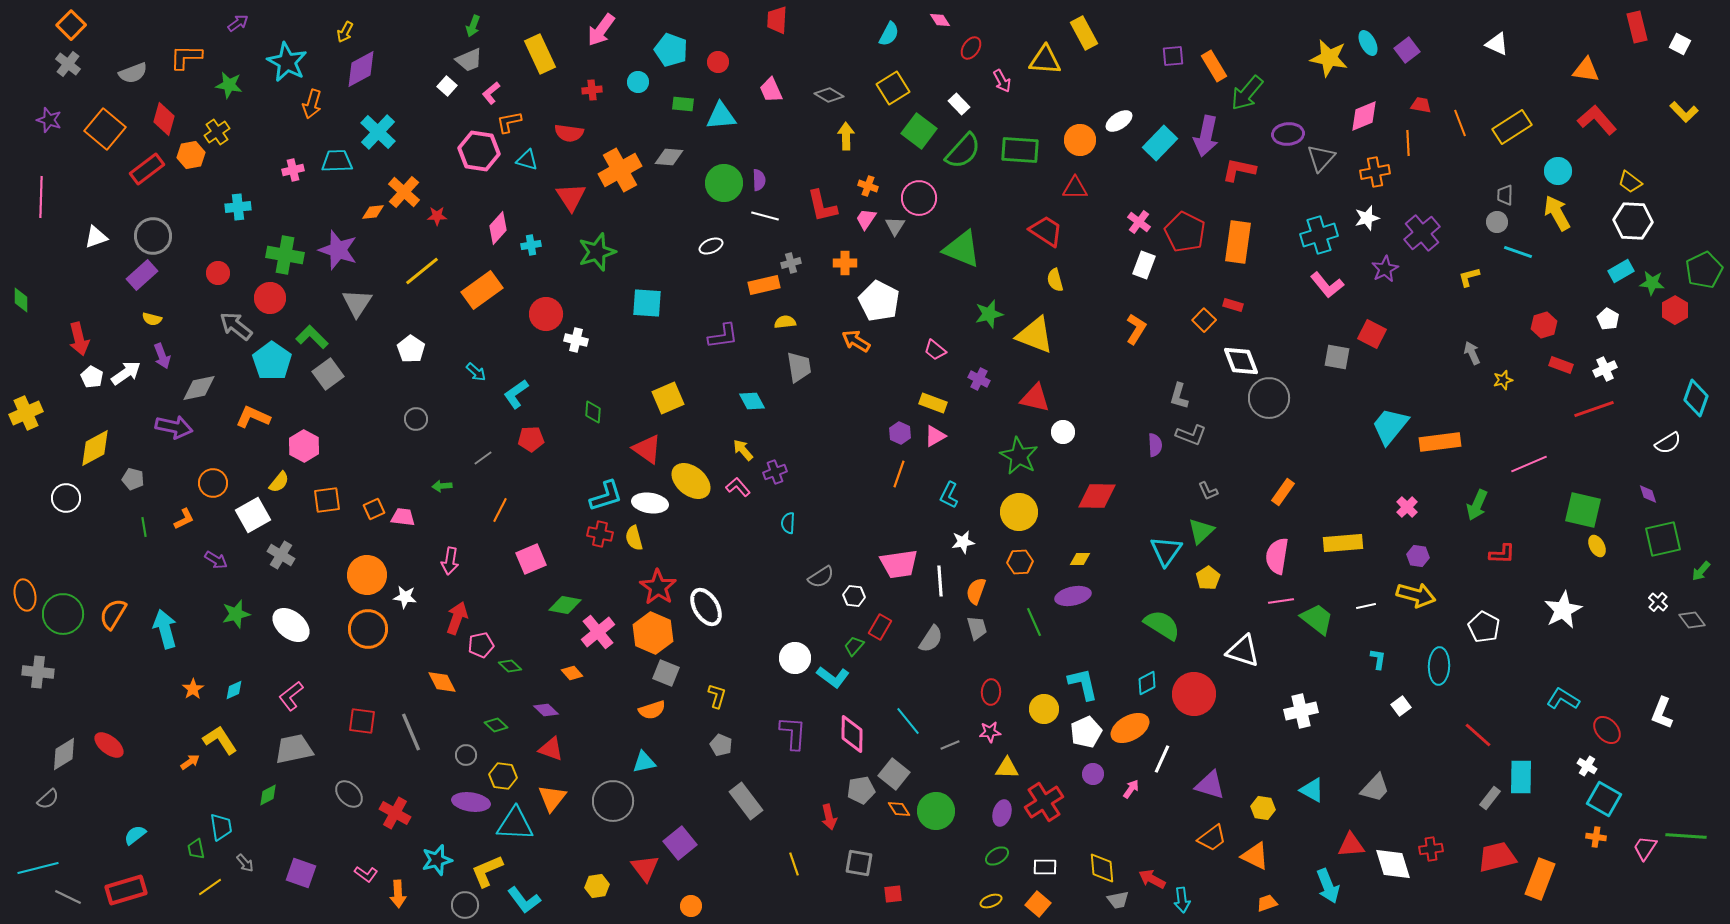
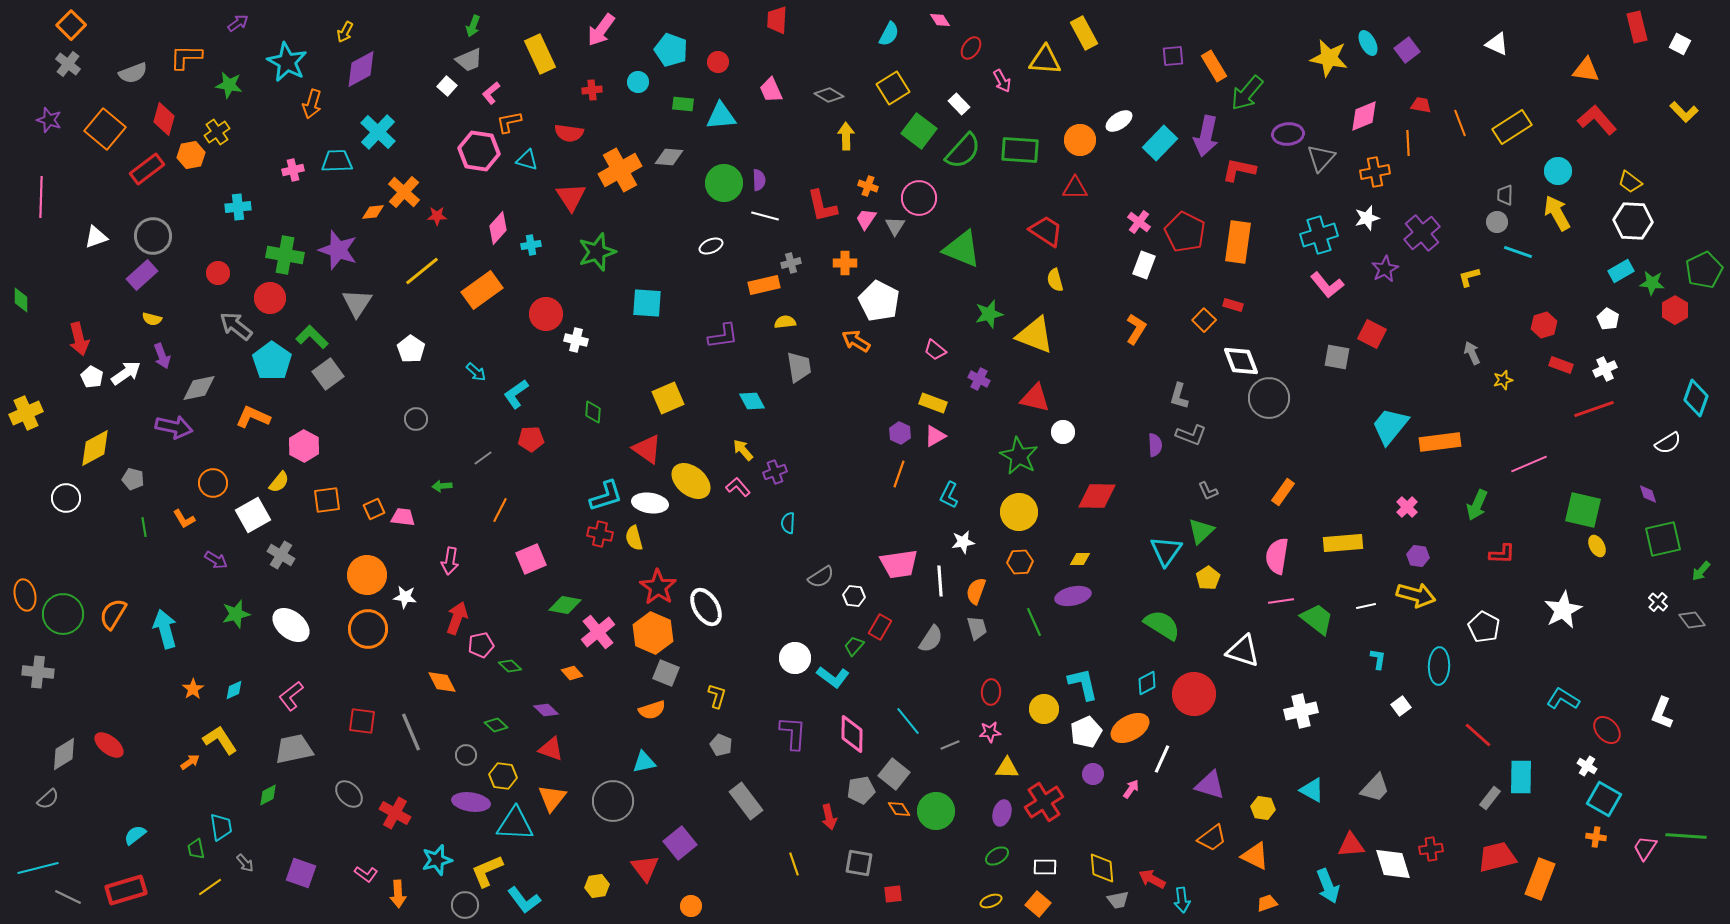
orange L-shape at (184, 519): rotated 85 degrees clockwise
